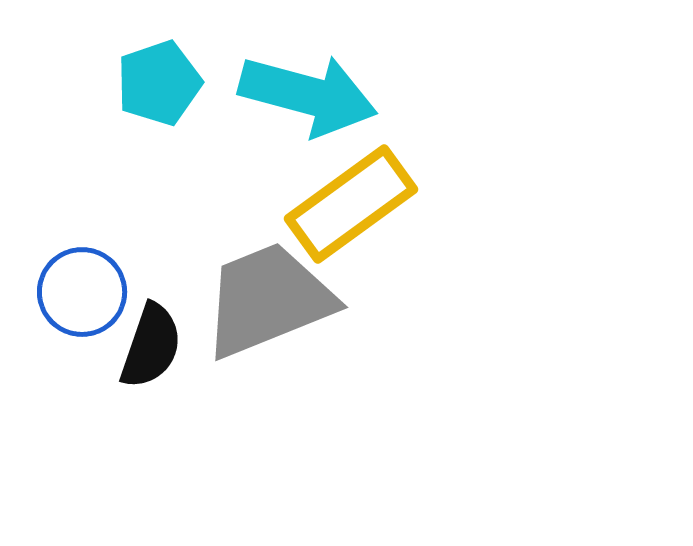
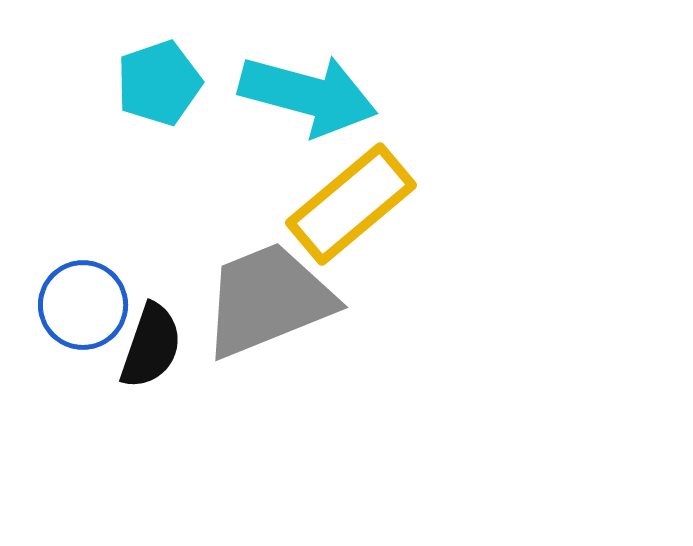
yellow rectangle: rotated 4 degrees counterclockwise
blue circle: moved 1 px right, 13 px down
